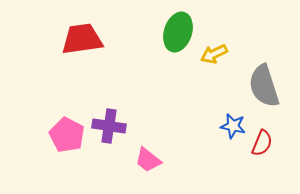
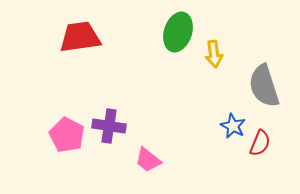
red trapezoid: moved 2 px left, 2 px up
yellow arrow: rotated 72 degrees counterclockwise
blue star: rotated 15 degrees clockwise
red semicircle: moved 2 px left
